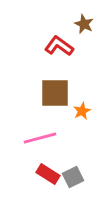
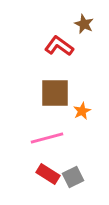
pink line: moved 7 px right
